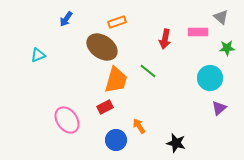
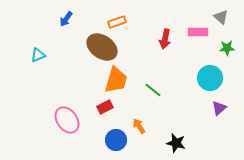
green line: moved 5 px right, 19 px down
